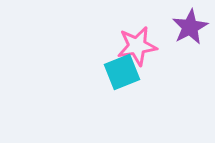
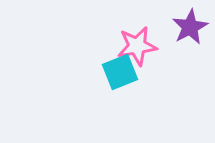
cyan square: moved 2 px left
